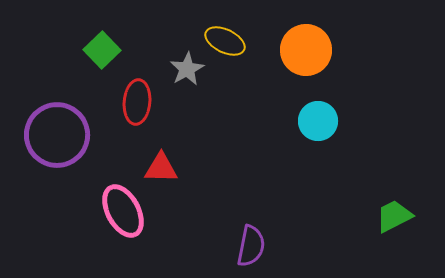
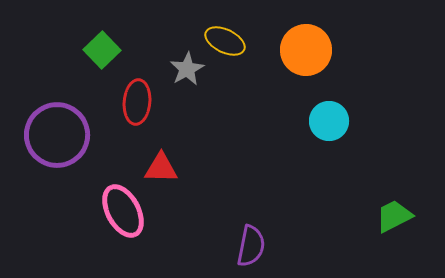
cyan circle: moved 11 px right
